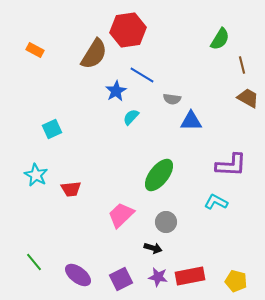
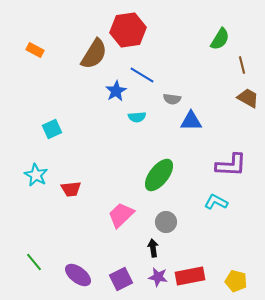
cyan semicircle: moved 6 px right; rotated 138 degrees counterclockwise
black arrow: rotated 114 degrees counterclockwise
